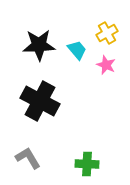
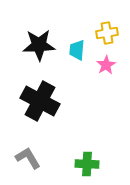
yellow cross: rotated 20 degrees clockwise
cyan trapezoid: rotated 135 degrees counterclockwise
pink star: rotated 18 degrees clockwise
